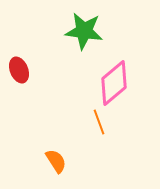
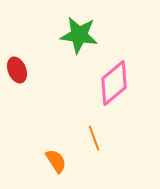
green star: moved 5 px left, 4 px down
red ellipse: moved 2 px left
orange line: moved 5 px left, 16 px down
